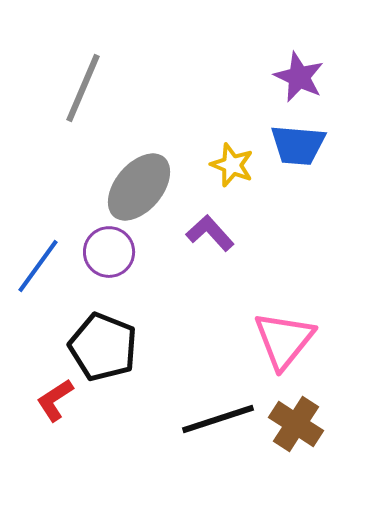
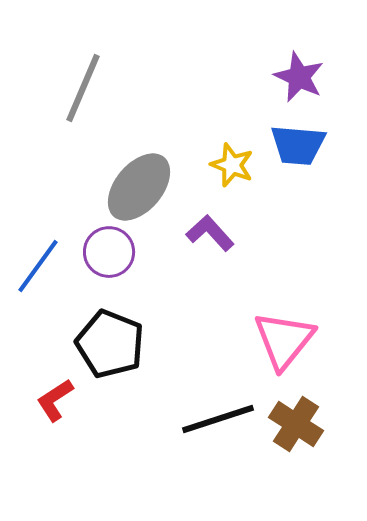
black pentagon: moved 7 px right, 3 px up
